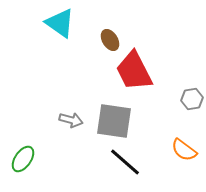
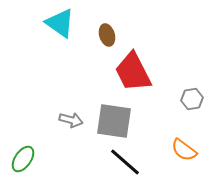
brown ellipse: moved 3 px left, 5 px up; rotated 15 degrees clockwise
red trapezoid: moved 1 px left, 1 px down
